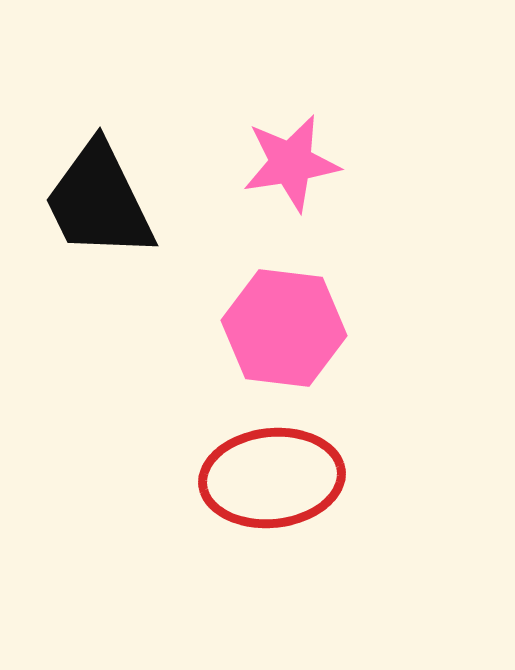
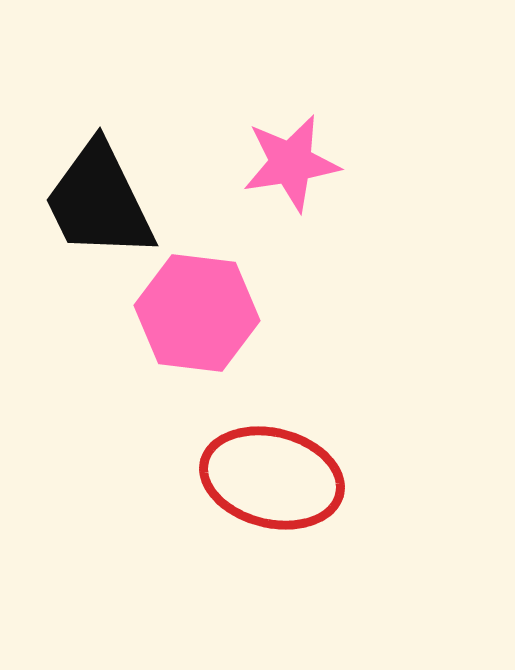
pink hexagon: moved 87 px left, 15 px up
red ellipse: rotated 20 degrees clockwise
